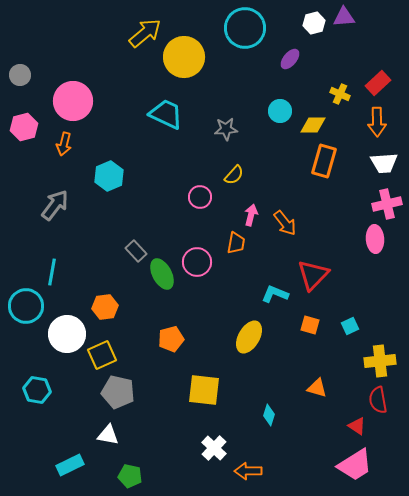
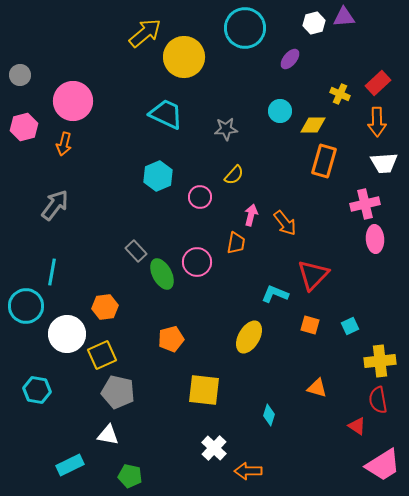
cyan hexagon at (109, 176): moved 49 px right
pink cross at (387, 204): moved 22 px left
pink trapezoid at (355, 465): moved 28 px right
